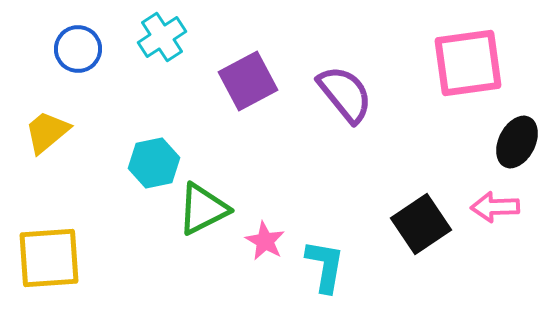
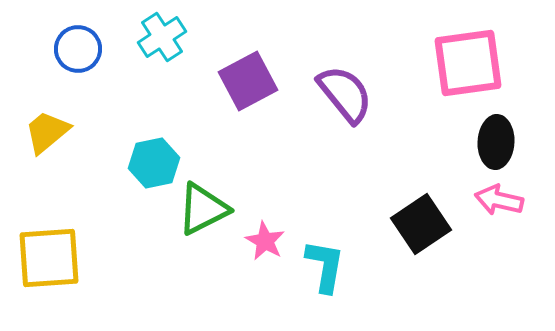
black ellipse: moved 21 px left; rotated 24 degrees counterclockwise
pink arrow: moved 4 px right, 7 px up; rotated 15 degrees clockwise
